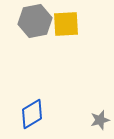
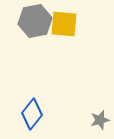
yellow square: moved 2 px left; rotated 8 degrees clockwise
blue diamond: rotated 20 degrees counterclockwise
